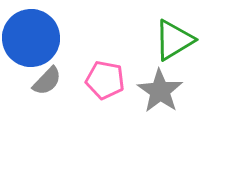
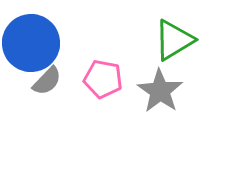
blue circle: moved 5 px down
pink pentagon: moved 2 px left, 1 px up
